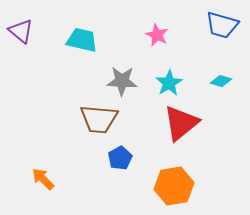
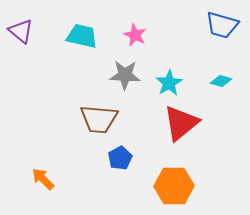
pink star: moved 22 px left
cyan trapezoid: moved 4 px up
gray star: moved 3 px right, 6 px up
orange hexagon: rotated 9 degrees clockwise
